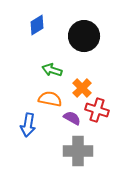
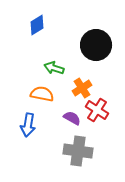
black circle: moved 12 px right, 9 px down
green arrow: moved 2 px right, 2 px up
orange cross: rotated 12 degrees clockwise
orange semicircle: moved 8 px left, 5 px up
red cross: rotated 15 degrees clockwise
gray cross: rotated 8 degrees clockwise
